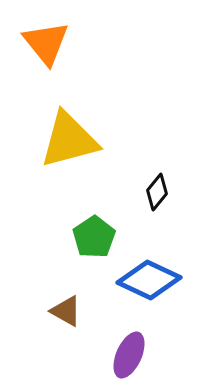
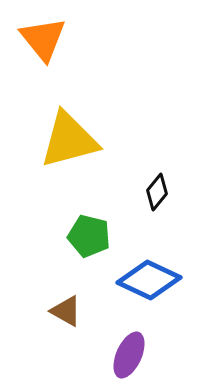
orange triangle: moved 3 px left, 4 px up
green pentagon: moved 5 px left, 1 px up; rotated 24 degrees counterclockwise
